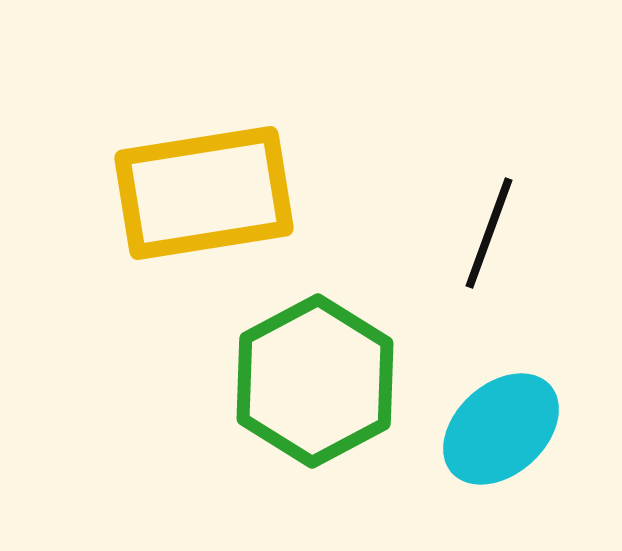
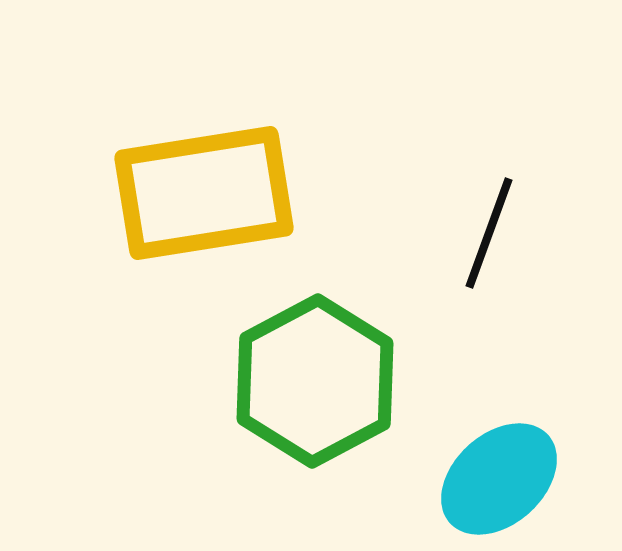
cyan ellipse: moved 2 px left, 50 px down
